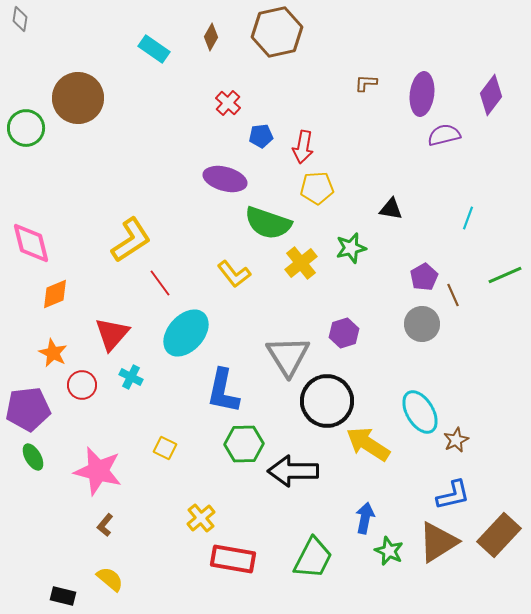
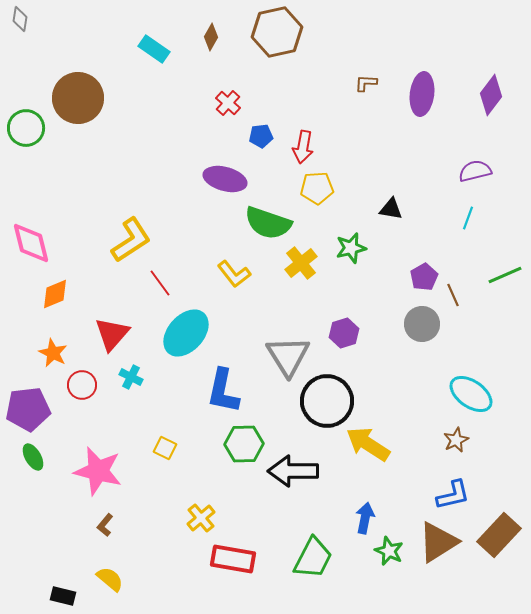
purple semicircle at (444, 135): moved 31 px right, 36 px down
cyan ellipse at (420, 412): moved 51 px right, 18 px up; rotated 24 degrees counterclockwise
